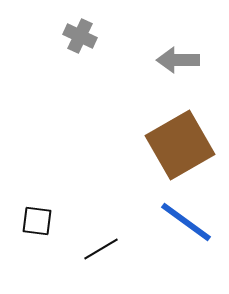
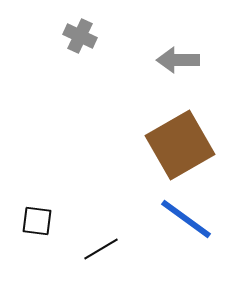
blue line: moved 3 px up
